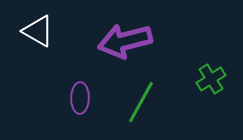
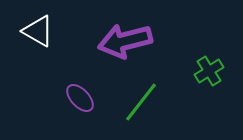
green cross: moved 2 px left, 8 px up
purple ellipse: rotated 44 degrees counterclockwise
green line: rotated 9 degrees clockwise
